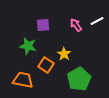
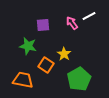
white line: moved 8 px left, 5 px up
pink arrow: moved 4 px left, 2 px up
